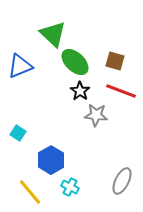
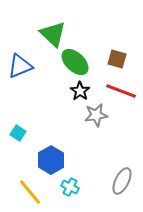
brown square: moved 2 px right, 2 px up
gray star: rotated 15 degrees counterclockwise
